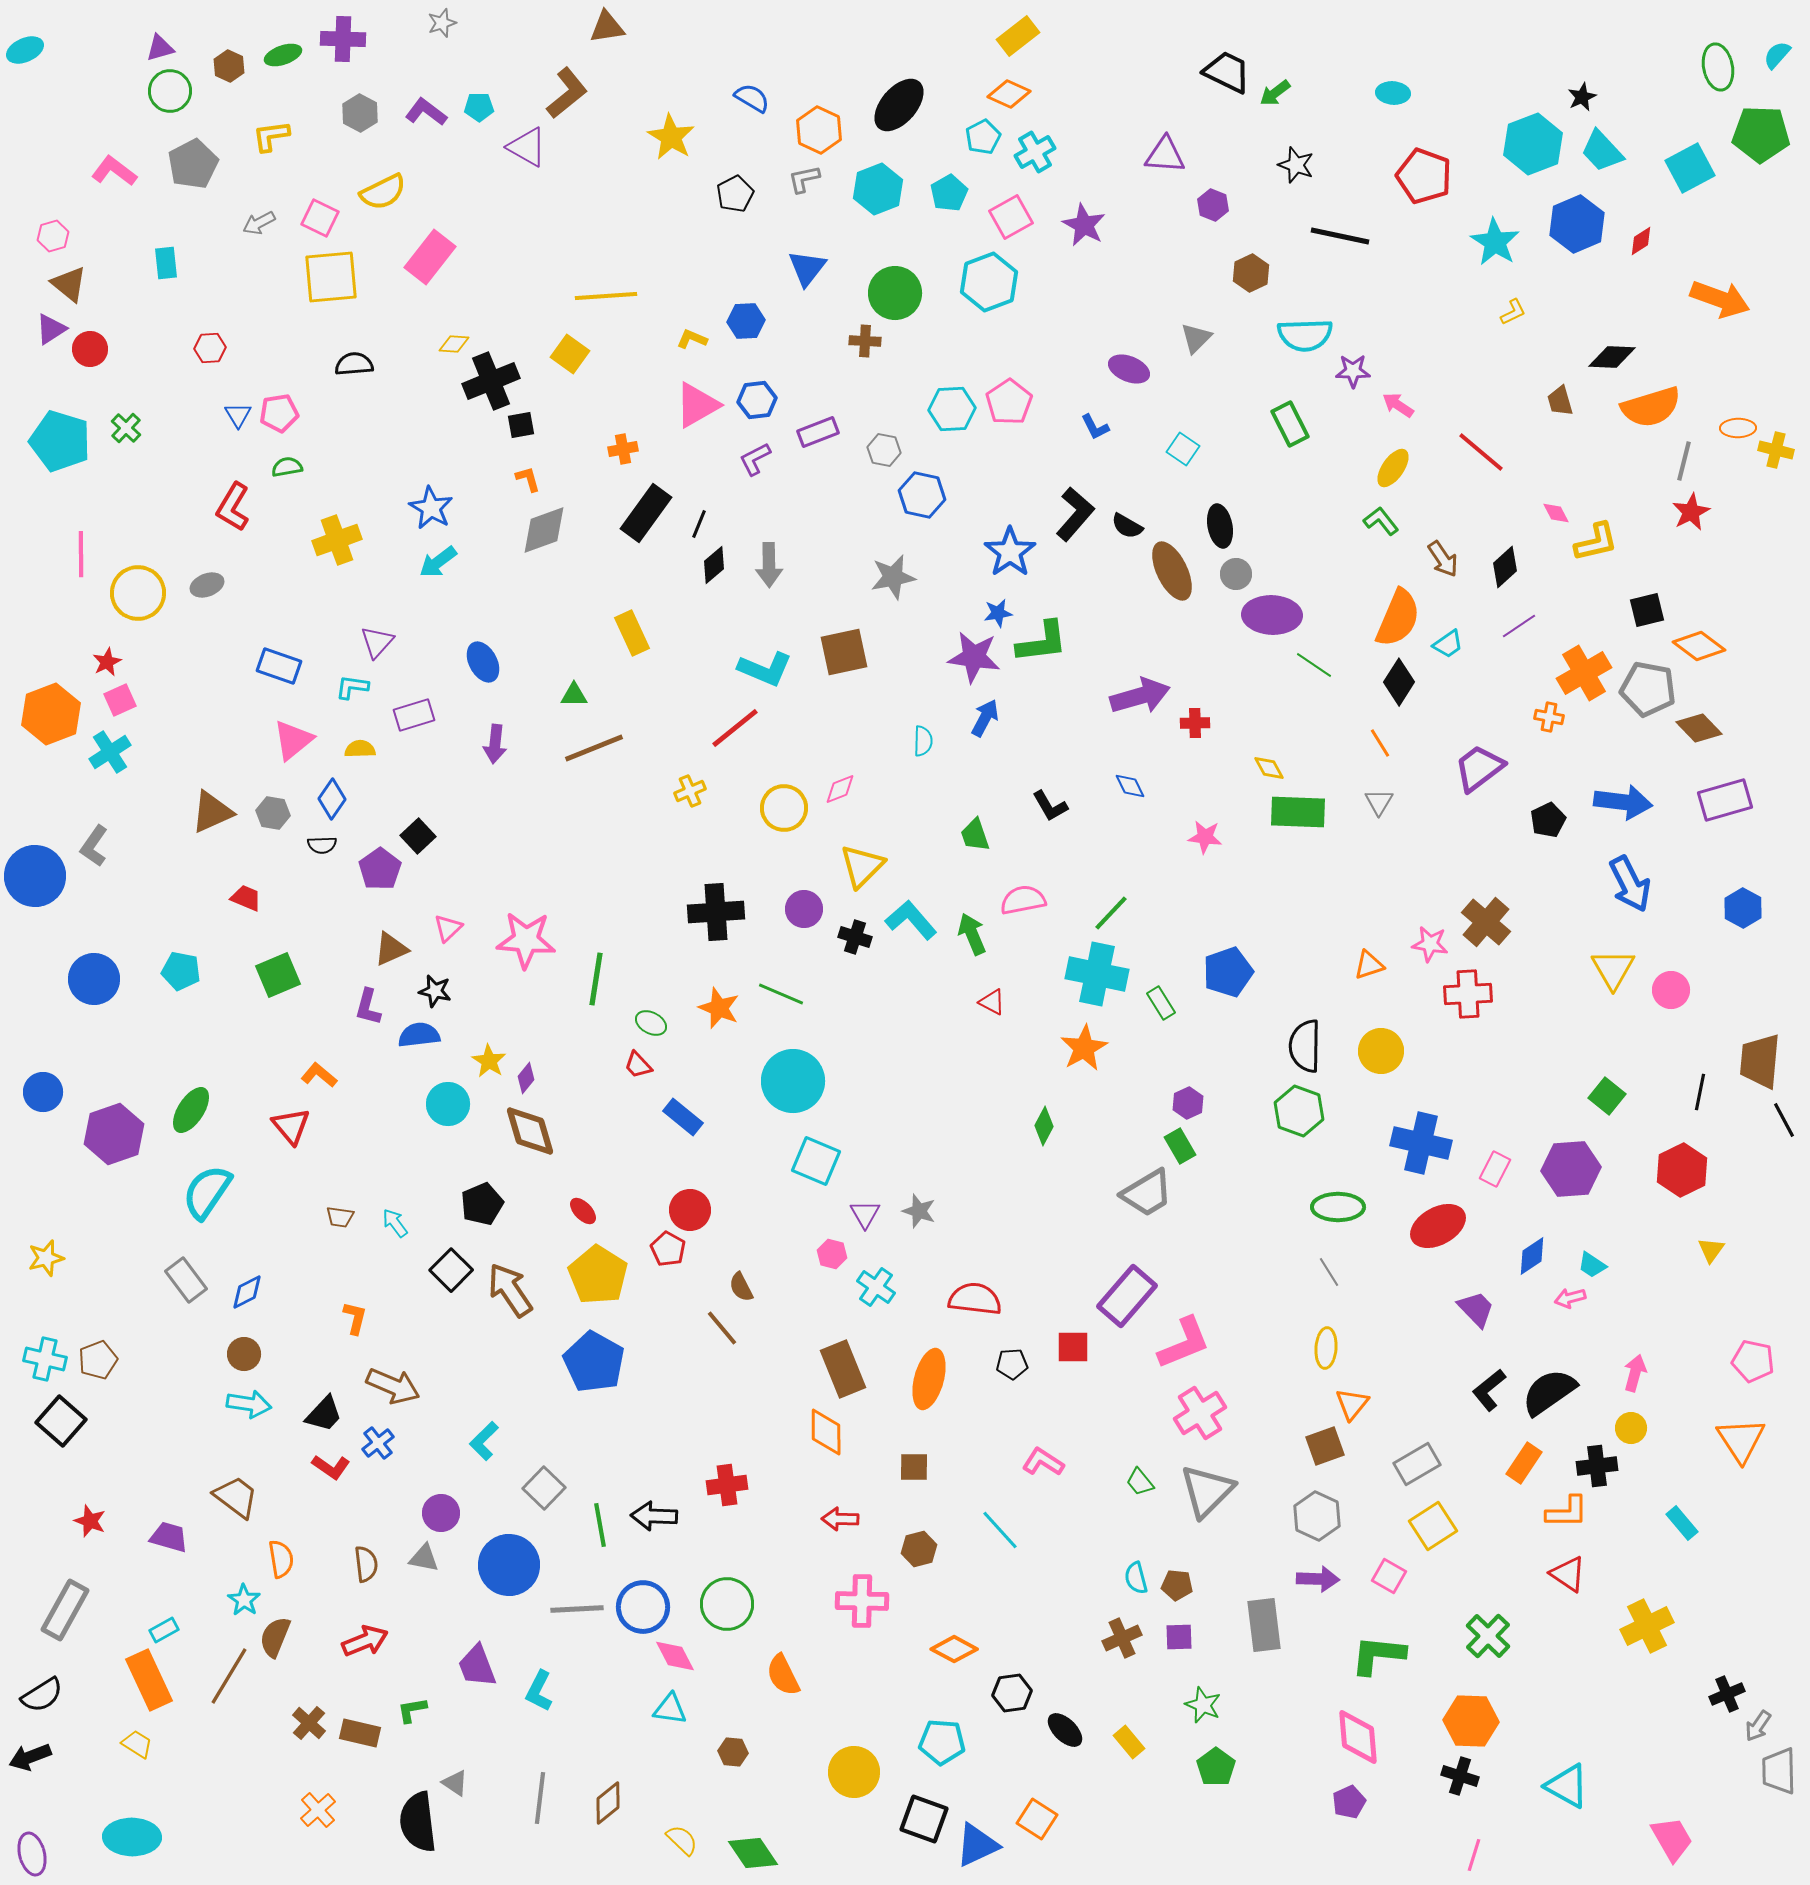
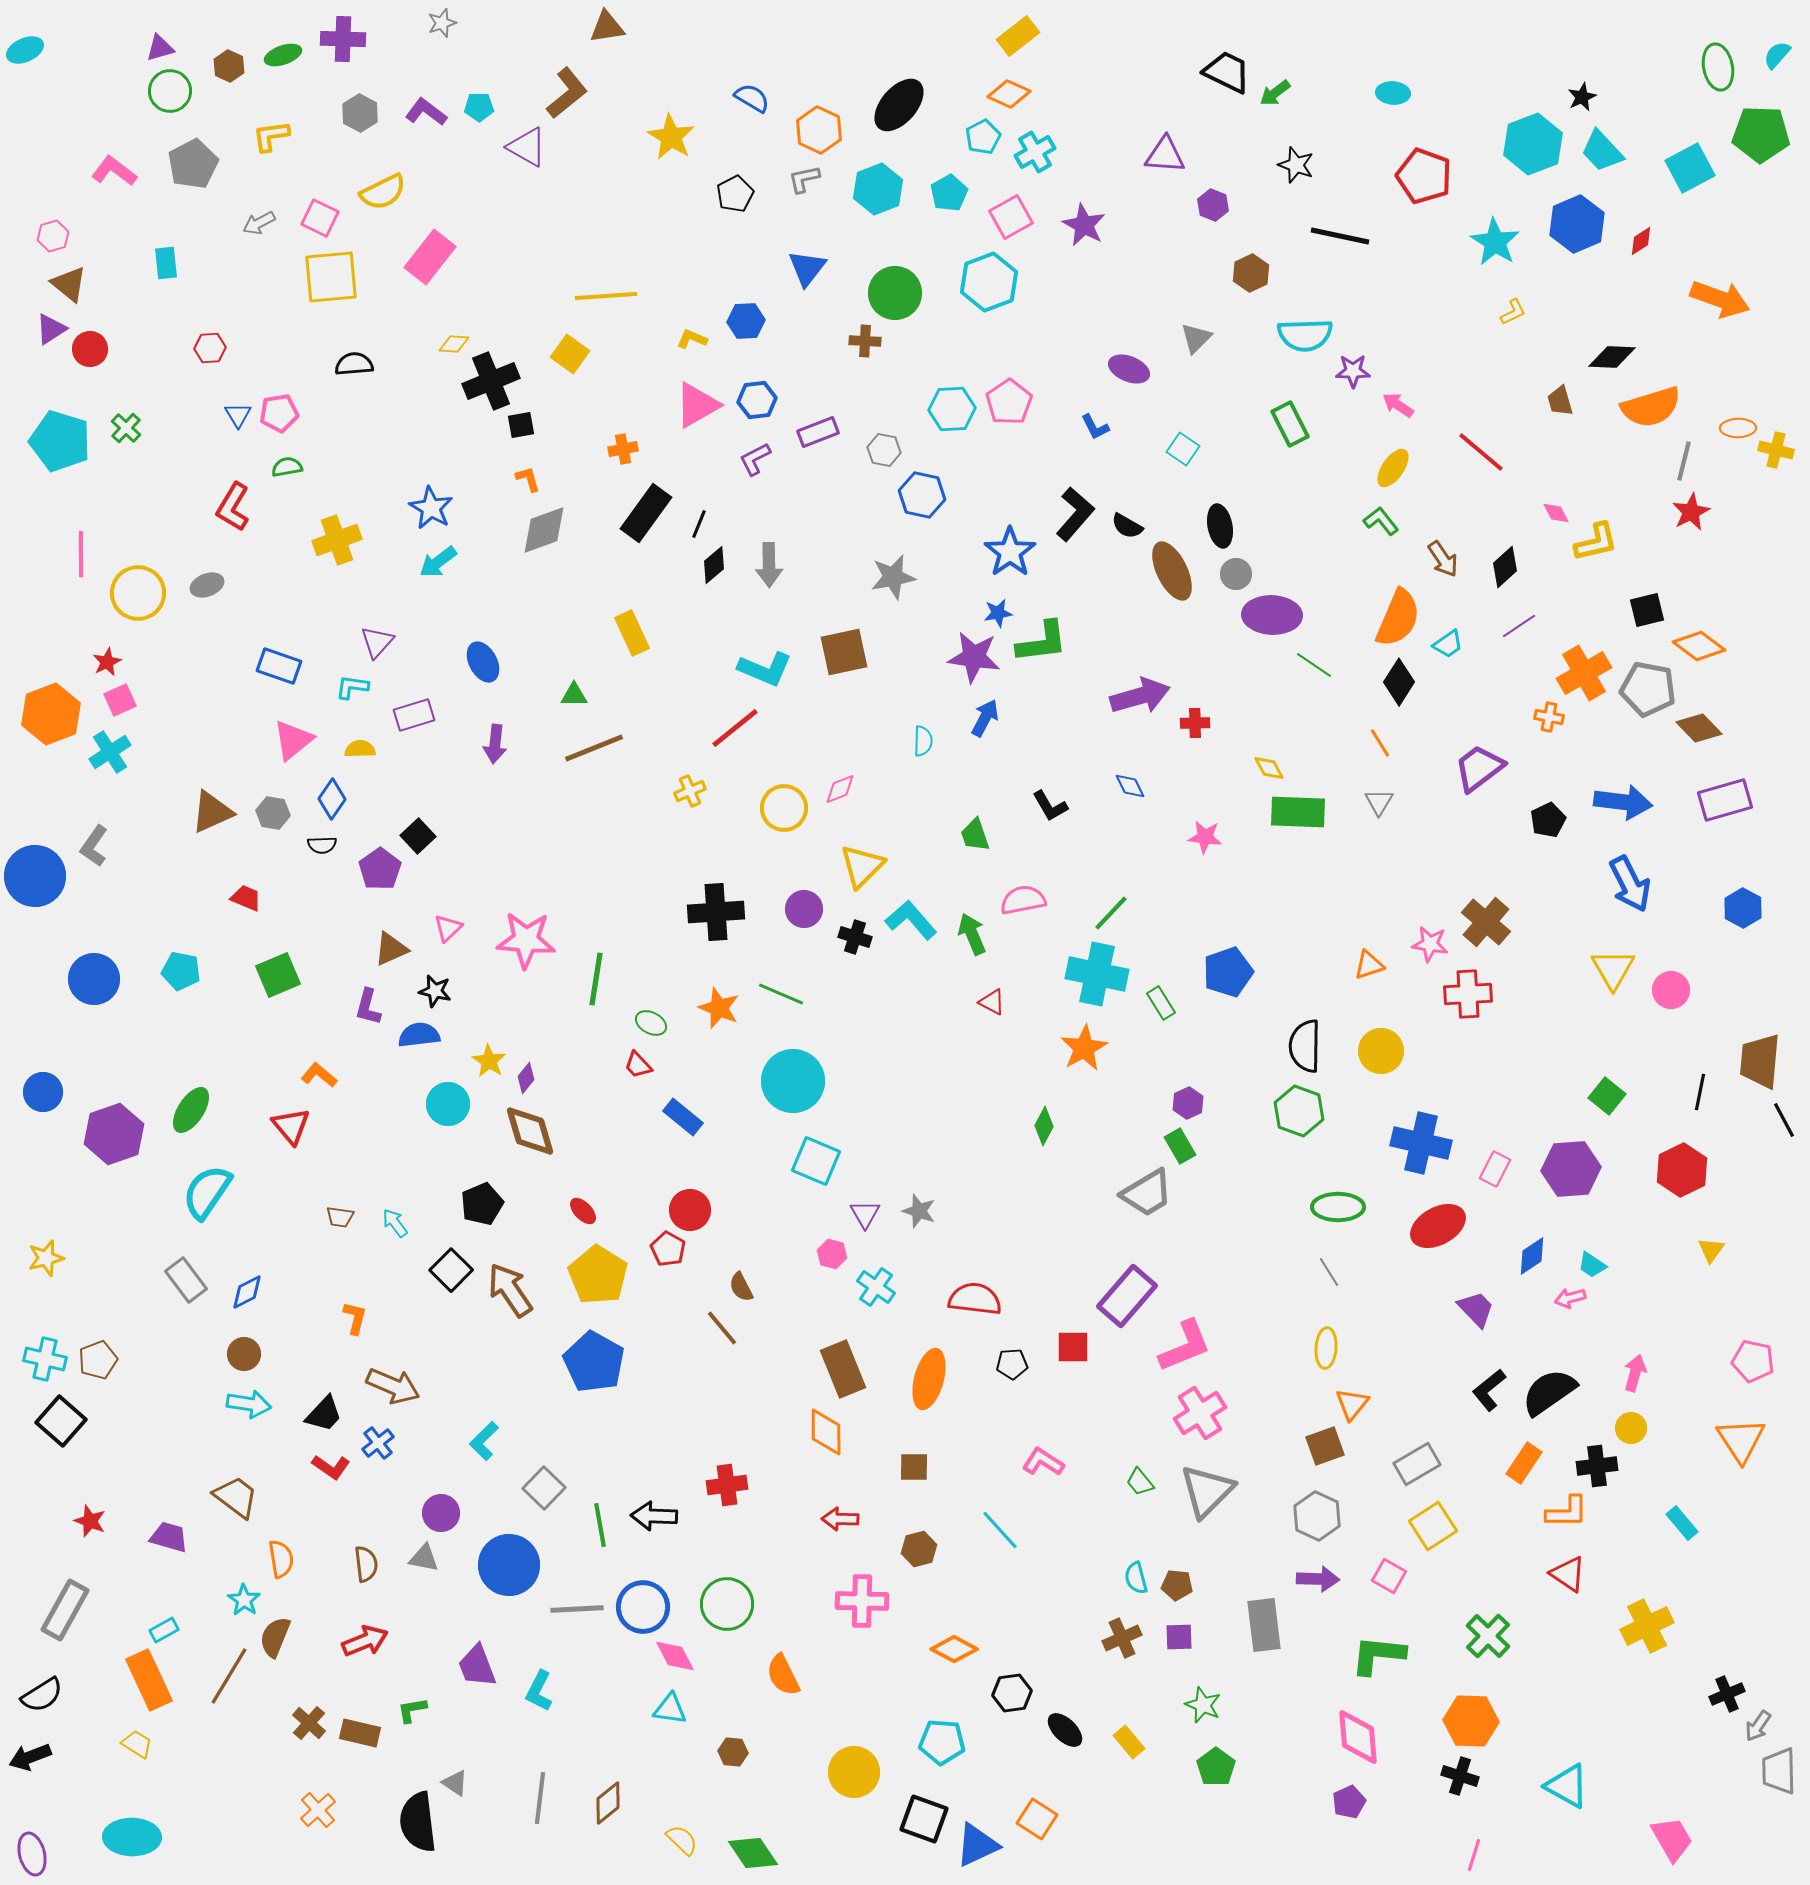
pink L-shape at (1184, 1343): moved 1 px right, 3 px down
